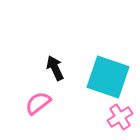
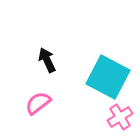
black arrow: moved 8 px left, 8 px up
cyan square: rotated 9 degrees clockwise
